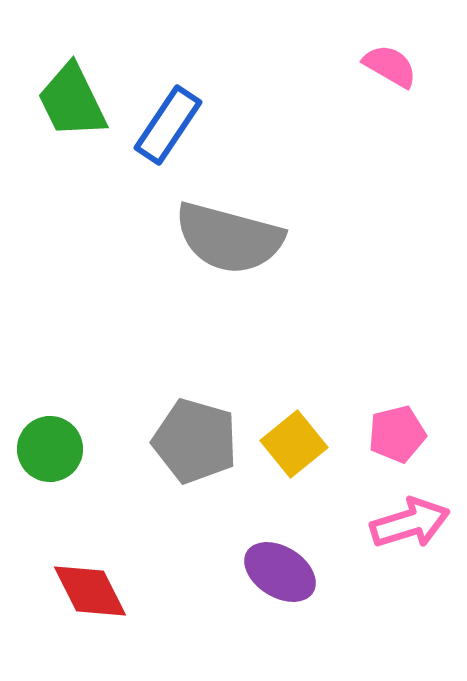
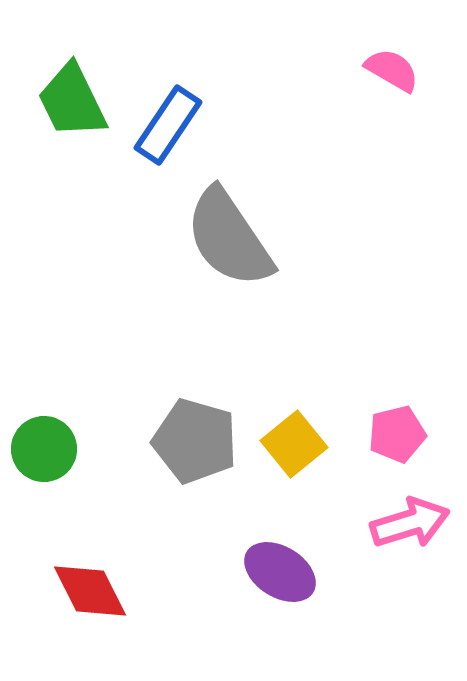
pink semicircle: moved 2 px right, 4 px down
gray semicircle: rotated 41 degrees clockwise
green circle: moved 6 px left
